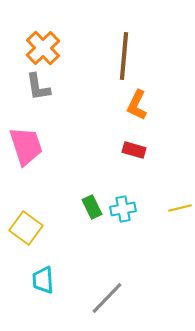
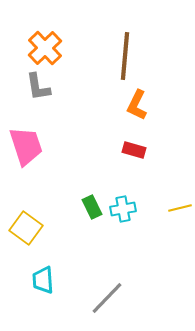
orange cross: moved 2 px right
brown line: moved 1 px right
